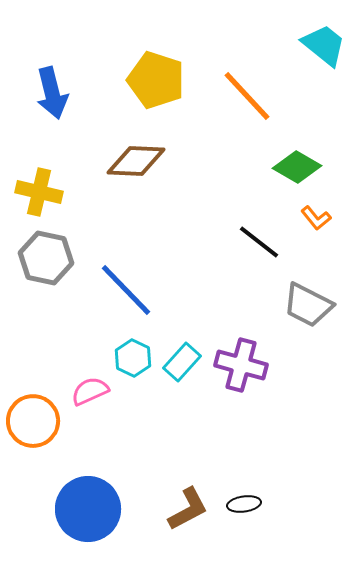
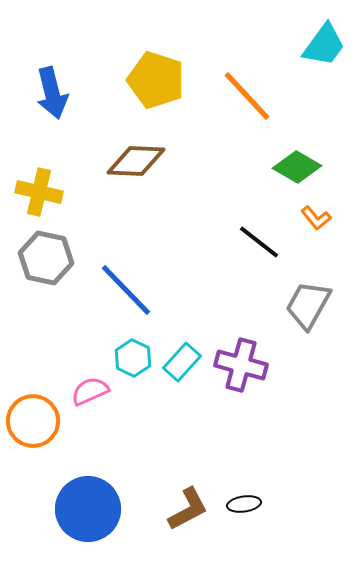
cyan trapezoid: rotated 87 degrees clockwise
gray trapezoid: rotated 92 degrees clockwise
